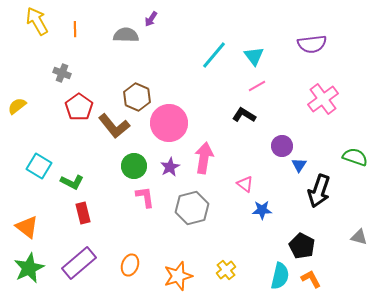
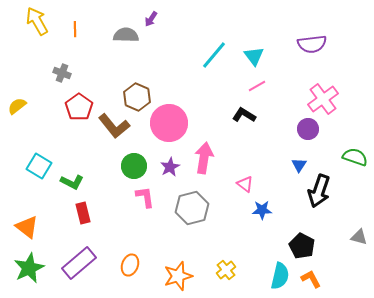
purple circle: moved 26 px right, 17 px up
